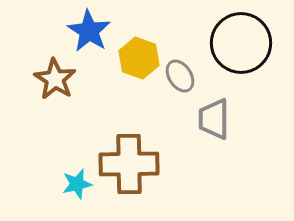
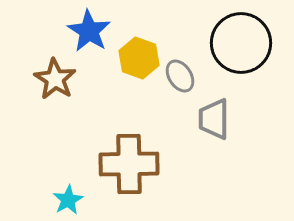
cyan star: moved 9 px left, 16 px down; rotated 16 degrees counterclockwise
